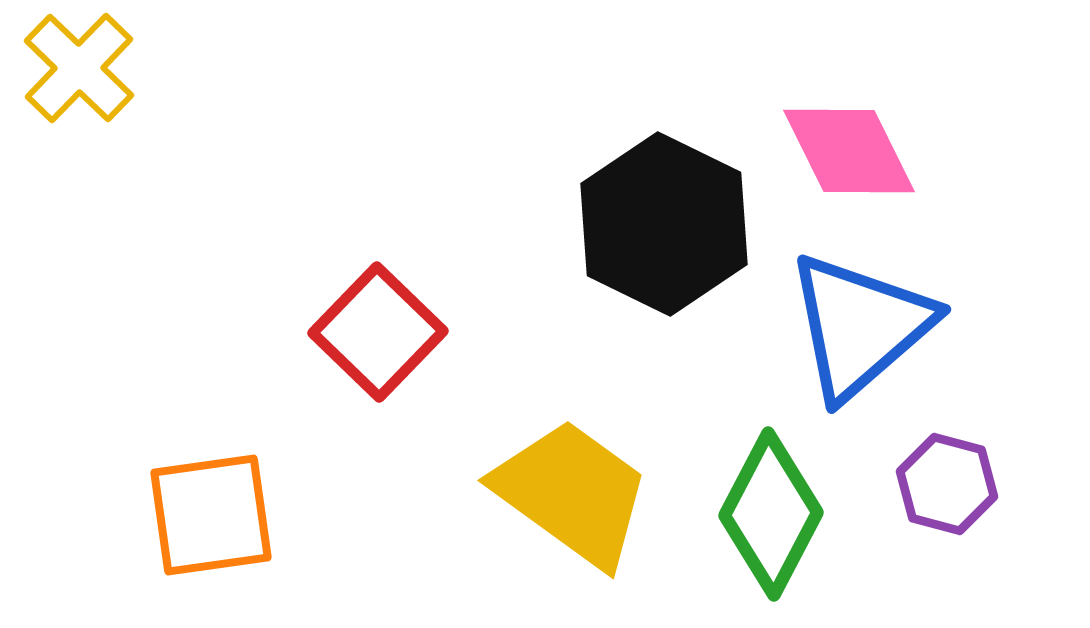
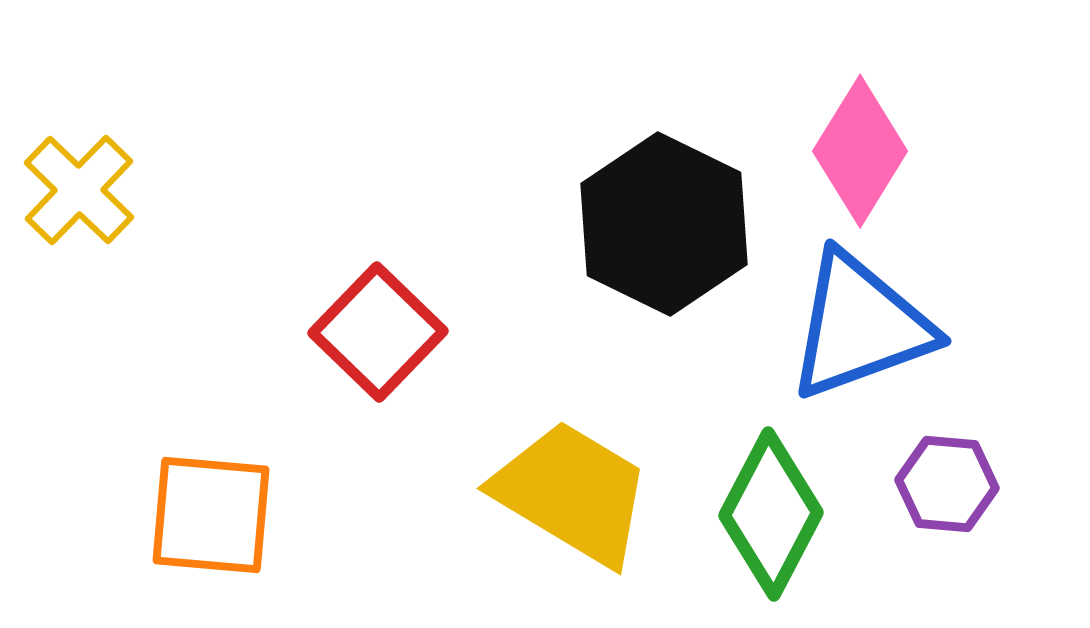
yellow cross: moved 122 px down
pink diamond: moved 11 px right; rotated 58 degrees clockwise
blue triangle: rotated 21 degrees clockwise
purple hexagon: rotated 10 degrees counterclockwise
yellow trapezoid: rotated 5 degrees counterclockwise
orange square: rotated 13 degrees clockwise
